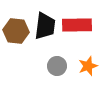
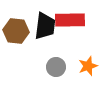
red rectangle: moved 7 px left, 5 px up
gray circle: moved 1 px left, 1 px down
